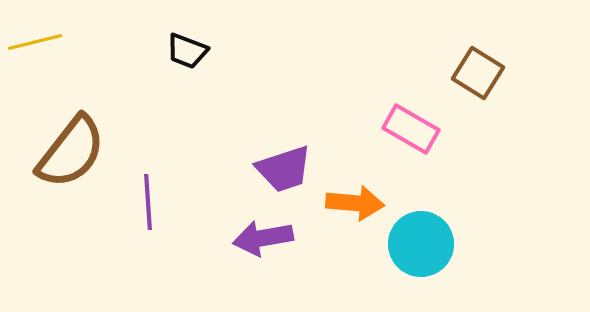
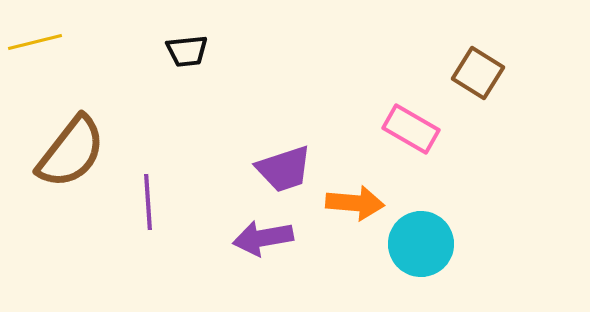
black trapezoid: rotated 27 degrees counterclockwise
